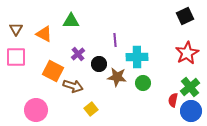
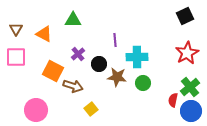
green triangle: moved 2 px right, 1 px up
